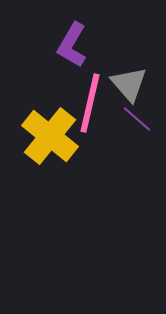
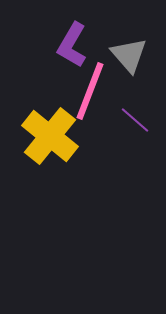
gray triangle: moved 29 px up
pink line: moved 12 px up; rotated 8 degrees clockwise
purple line: moved 2 px left, 1 px down
